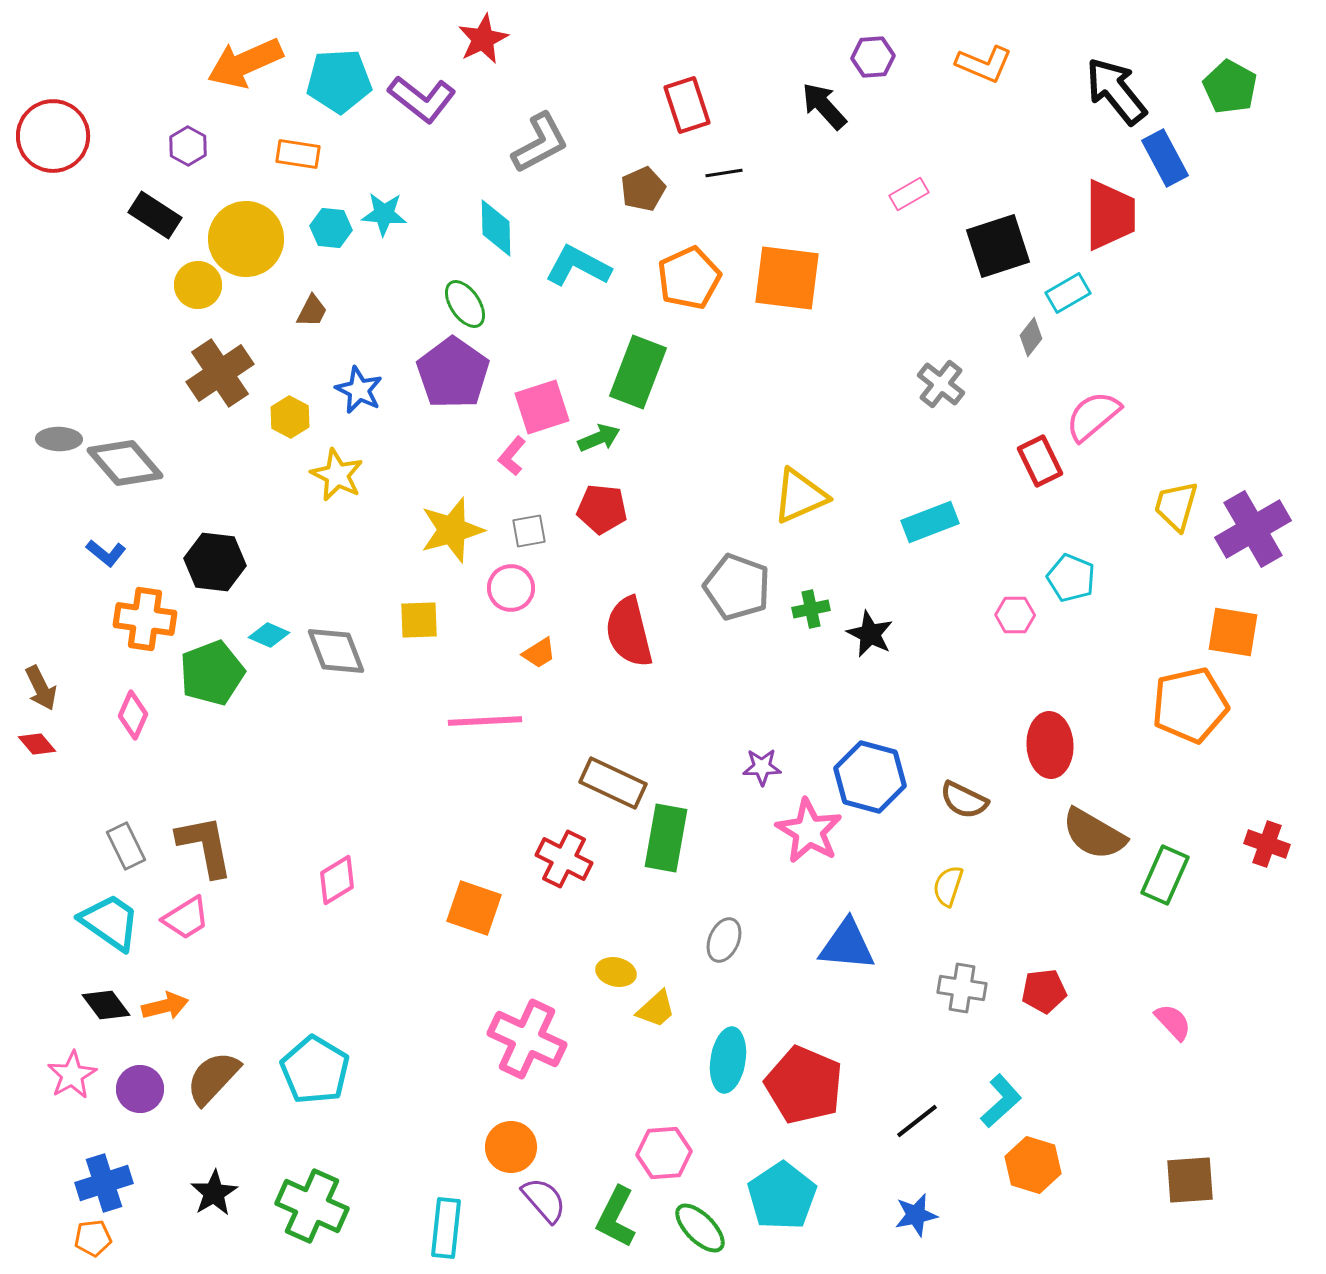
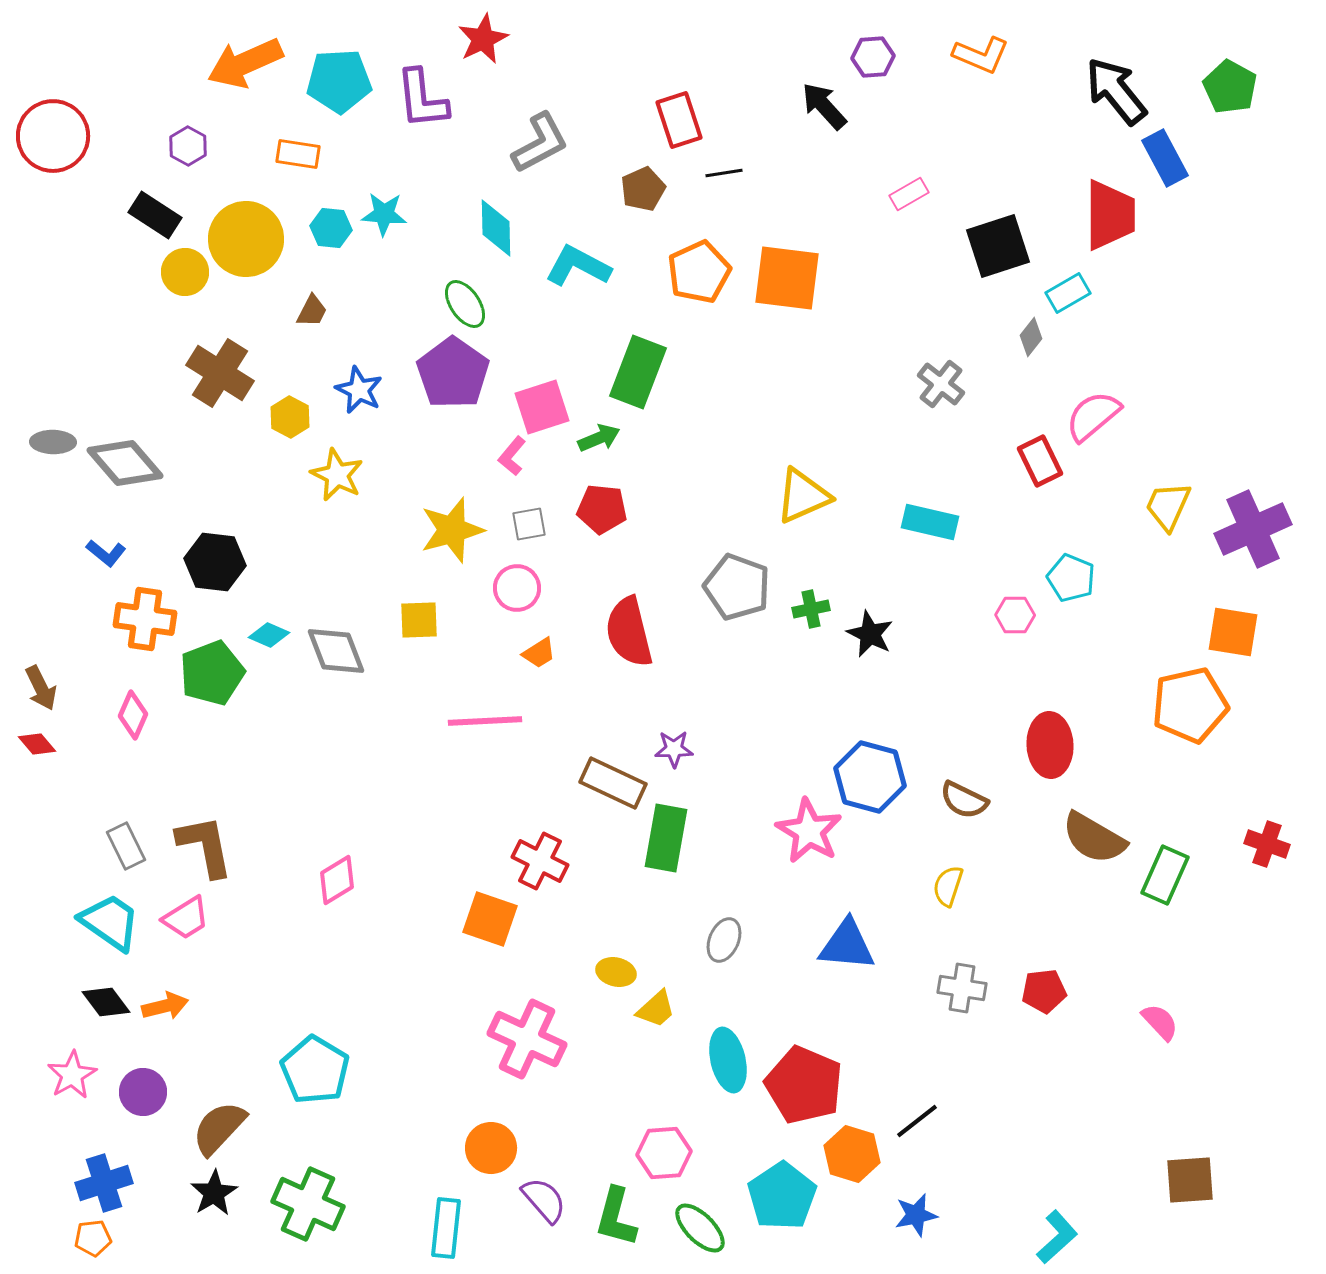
orange L-shape at (984, 64): moved 3 px left, 9 px up
purple L-shape at (422, 99): rotated 46 degrees clockwise
red rectangle at (687, 105): moved 8 px left, 15 px down
orange pentagon at (689, 278): moved 10 px right, 6 px up
yellow circle at (198, 285): moved 13 px left, 13 px up
brown cross at (220, 373): rotated 24 degrees counterclockwise
gray ellipse at (59, 439): moved 6 px left, 3 px down
yellow triangle at (800, 496): moved 3 px right
yellow trapezoid at (1176, 506): moved 8 px left; rotated 8 degrees clockwise
cyan rectangle at (930, 522): rotated 34 degrees clockwise
purple cross at (1253, 529): rotated 6 degrees clockwise
gray square at (529, 531): moved 7 px up
pink circle at (511, 588): moved 6 px right
purple star at (762, 767): moved 88 px left, 18 px up
brown semicircle at (1094, 834): moved 4 px down
red cross at (564, 859): moved 24 px left, 2 px down
orange square at (474, 908): moved 16 px right, 11 px down
black diamond at (106, 1005): moved 3 px up
pink semicircle at (1173, 1022): moved 13 px left
cyan ellipse at (728, 1060): rotated 22 degrees counterclockwise
brown semicircle at (213, 1078): moved 6 px right, 50 px down
purple circle at (140, 1089): moved 3 px right, 3 px down
cyan L-shape at (1001, 1101): moved 56 px right, 136 px down
orange circle at (511, 1147): moved 20 px left, 1 px down
orange hexagon at (1033, 1165): moved 181 px left, 11 px up
green cross at (312, 1206): moved 4 px left, 2 px up
green L-shape at (616, 1217): rotated 12 degrees counterclockwise
